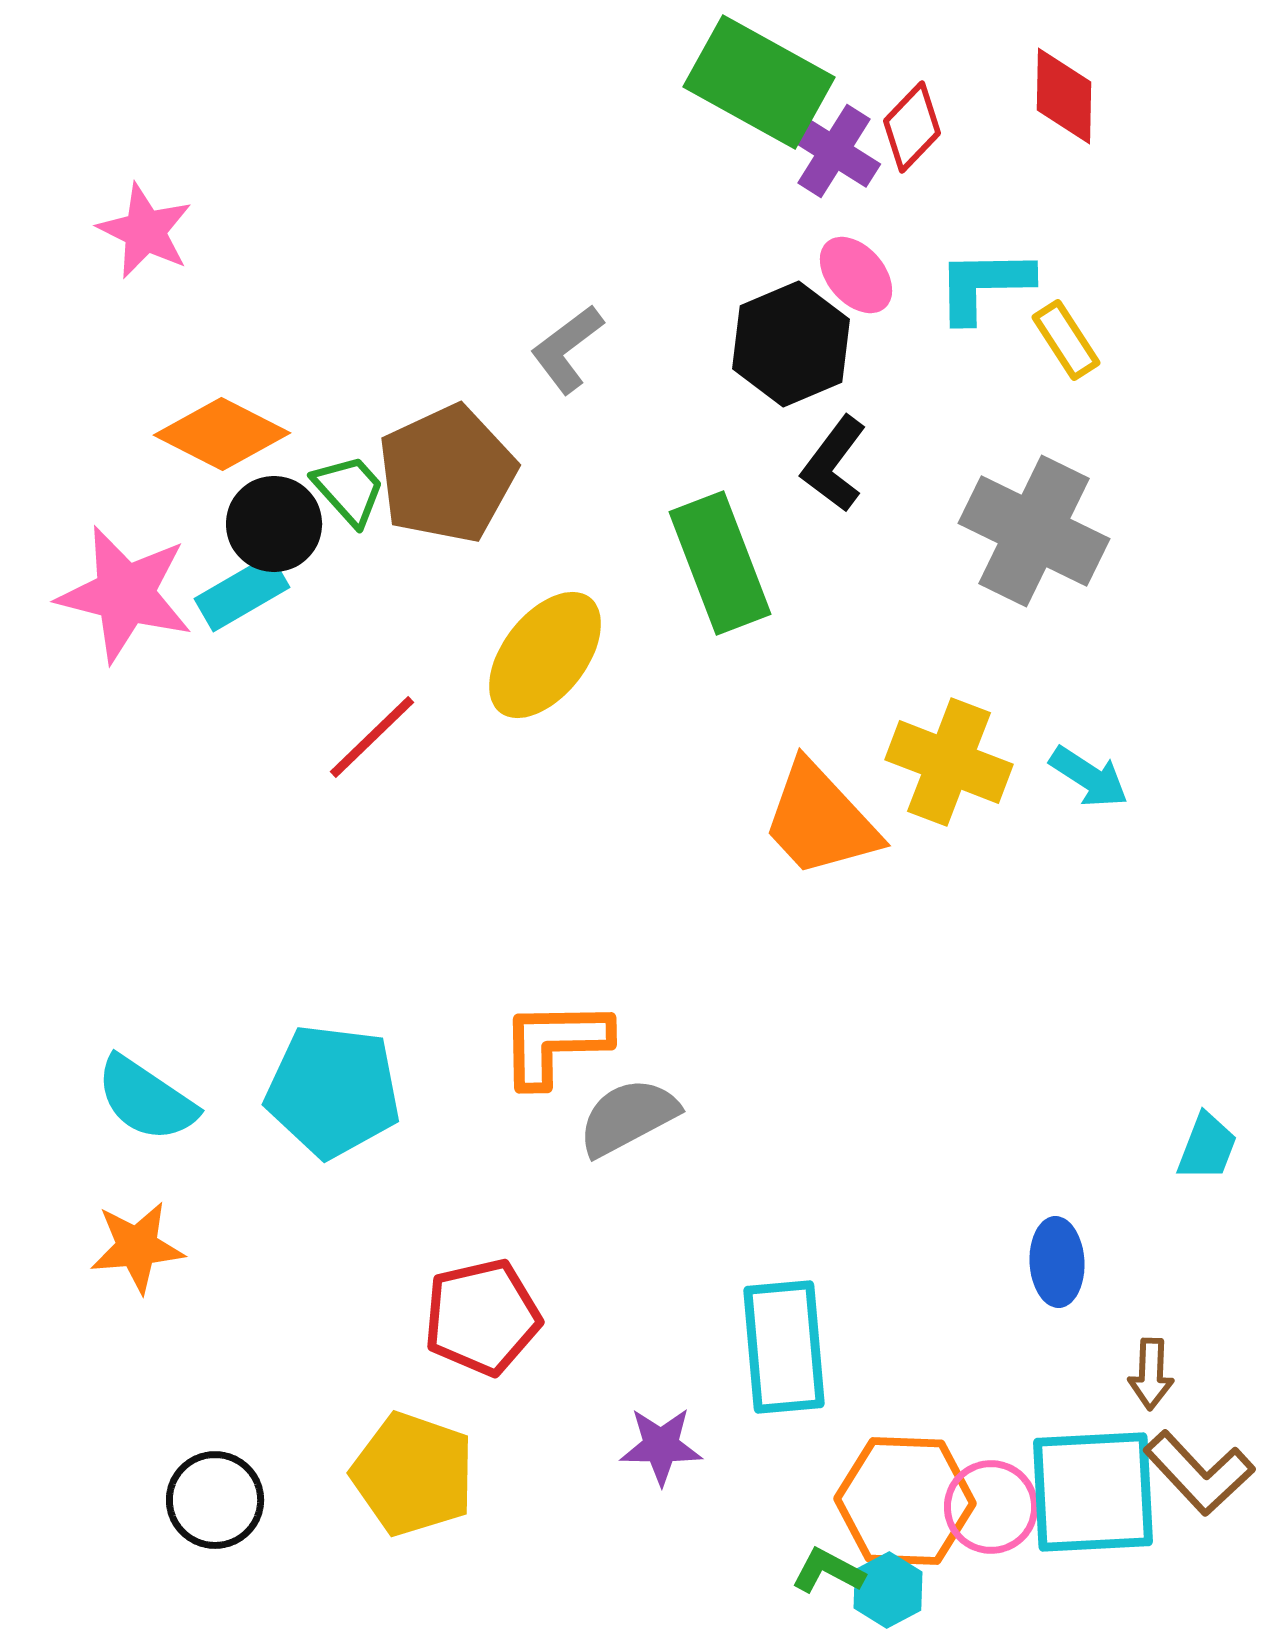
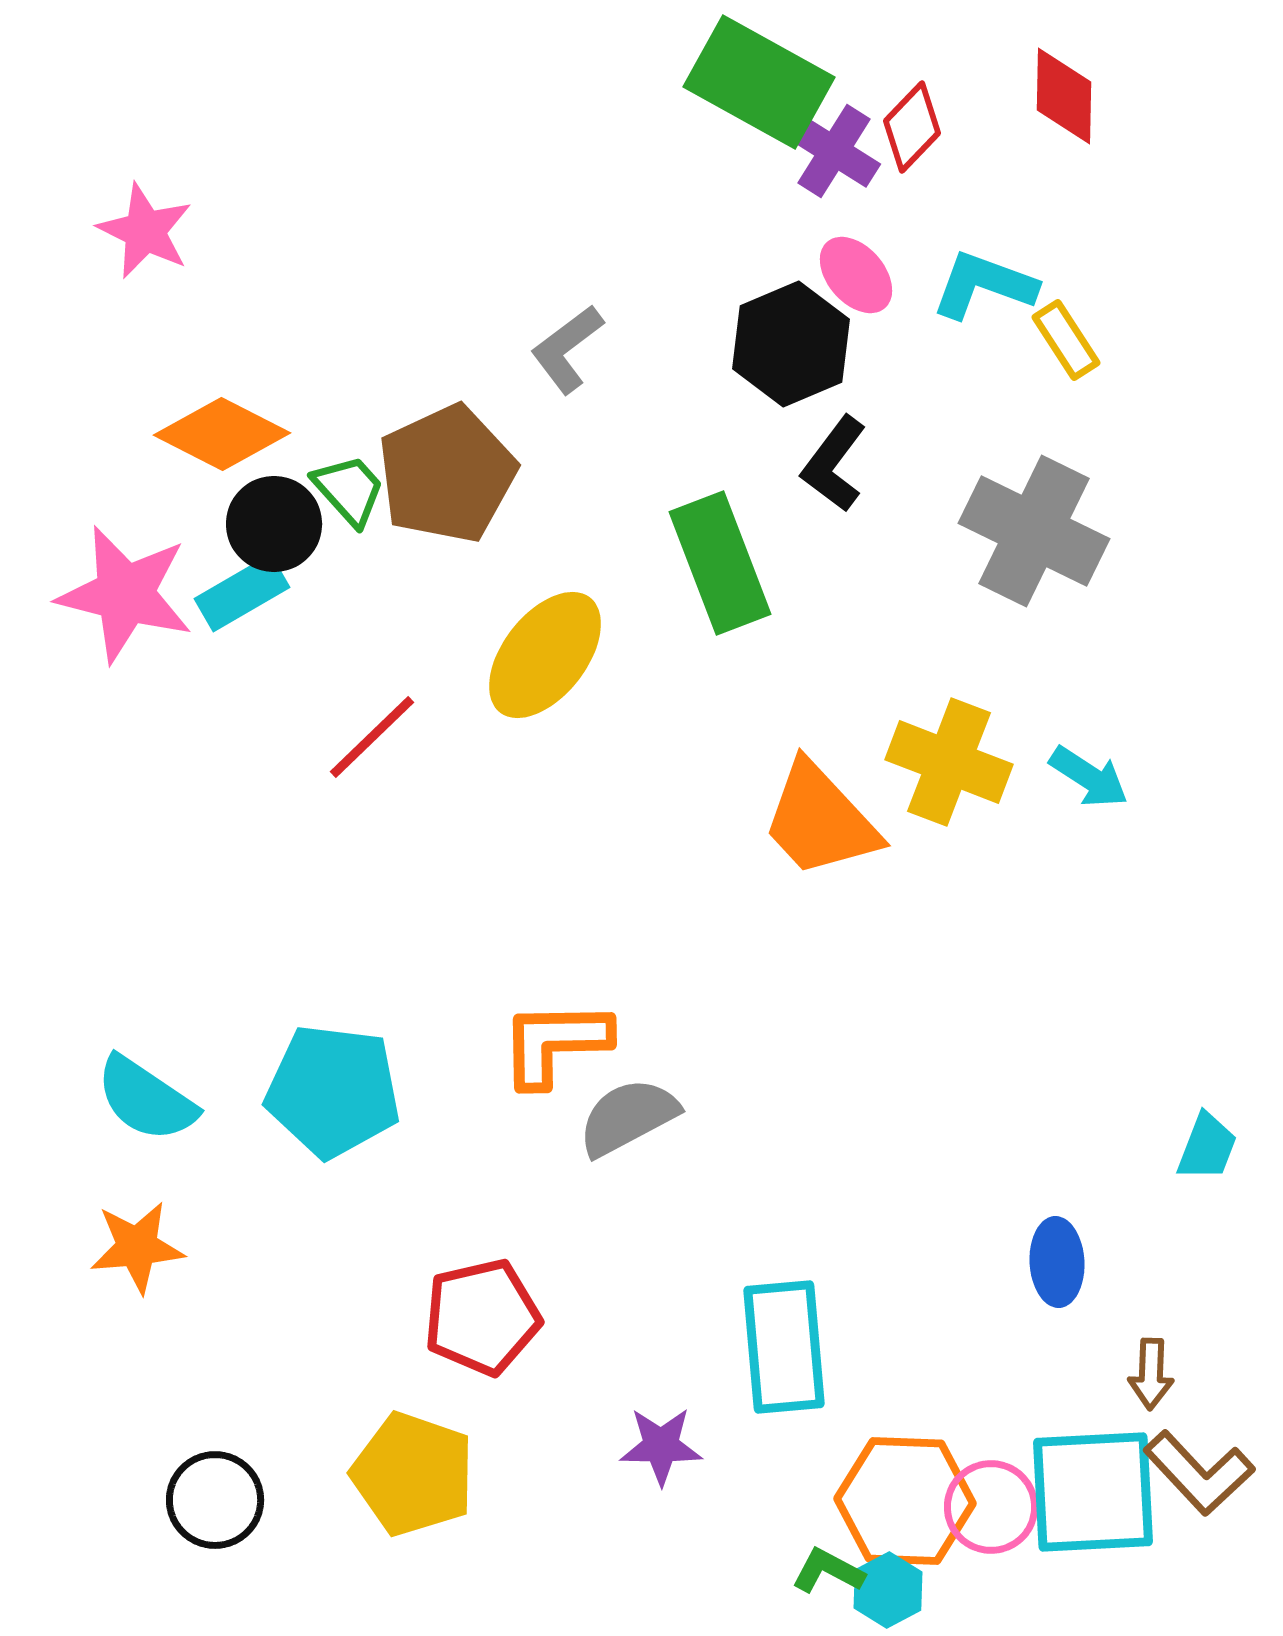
cyan L-shape at (984, 285): rotated 21 degrees clockwise
